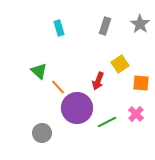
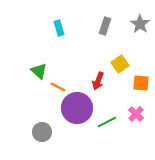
orange line: rotated 21 degrees counterclockwise
gray circle: moved 1 px up
